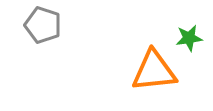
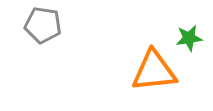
gray pentagon: rotated 9 degrees counterclockwise
